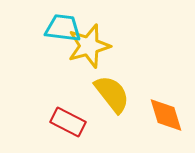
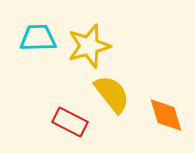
cyan trapezoid: moved 25 px left, 10 px down; rotated 9 degrees counterclockwise
red rectangle: moved 2 px right
